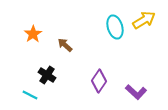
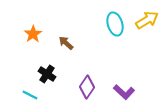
yellow arrow: moved 3 px right
cyan ellipse: moved 3 px up
brown arrow: moved 1 px right, 2 px up
black cross: moved 1 px up
purple diamond: moved 12 px left, 6 px down
purple L-shape: moved 12 px left
